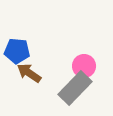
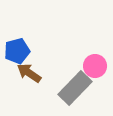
blue pentagon: rotated 20 degrees counterclockwise
pink circle: moved 11 px right
